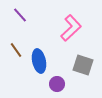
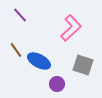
blue ellipse: rotated 50 degrees counterclockwise
